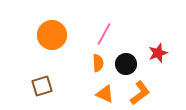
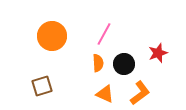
orange circle: moved 1 px down
black circle: moved 2 px left
